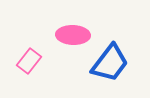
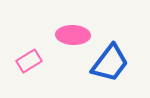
pink rectangle: rotated 20 degrees clockwise
